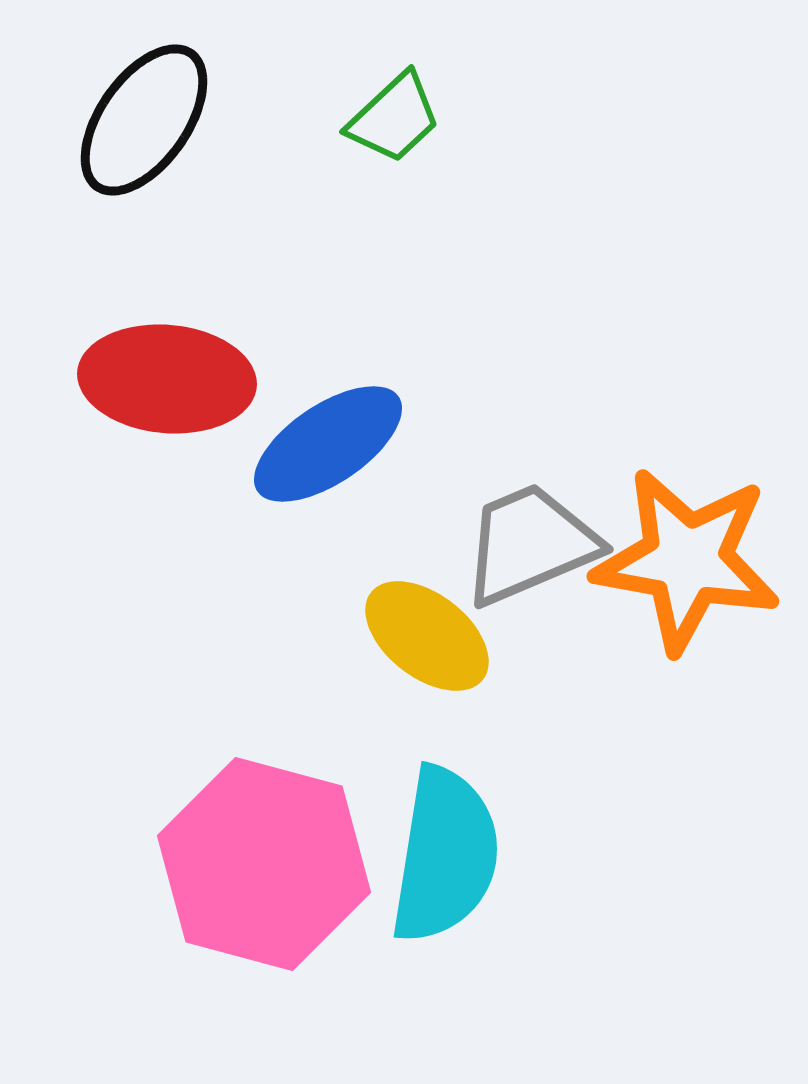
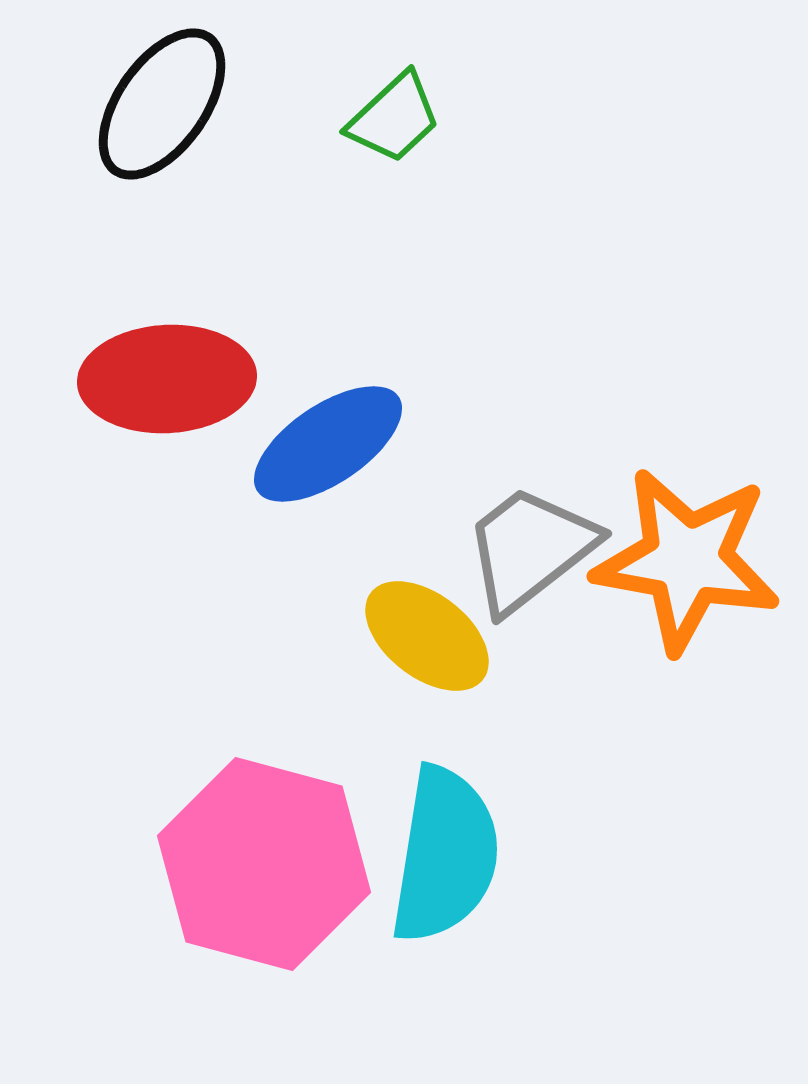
black ellipse: moved 18 px right, 16 px up
red ellipse: rotated 8 degrees counterclockwise
gray trapezoid: moved 5 px down; rotated 15 degrees counterclockwise
